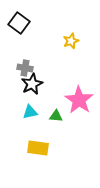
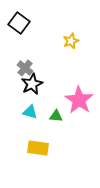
gray cross: rotated 28 degrees clockwise
cyan triangle: rotated 28 degrees clockwise
